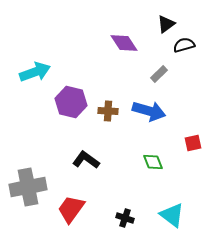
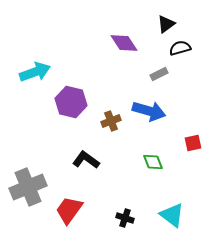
black semicircle: moved 4 px left, 3 px down
gray rectangle: rotated 18 degrees clockwise
brown cross: moved 3 px right, 10 px down; rotated 24 degrees counterclockwise
gray cross: rotated 12 degrees counterclockwise
red trapezoid: moved 2 px left, 1 px down
